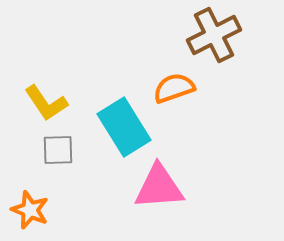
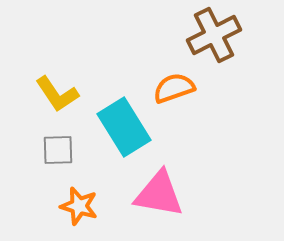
yellow L-shape: moved 11 px right, 9 px up
pink triangle: moved 7 px down; rotated 14 degrees clockwise
orange star: moved 49 px right, 4 px up; rotated 6 degrees counterclockwise
